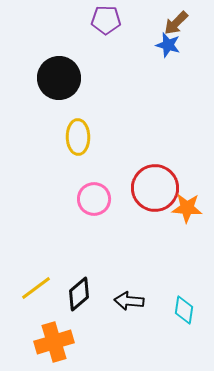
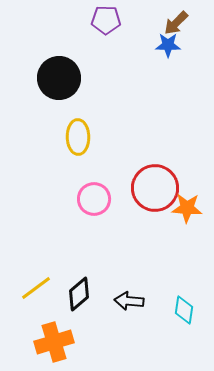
blue star: rotated 15 degrees counterclockwise
